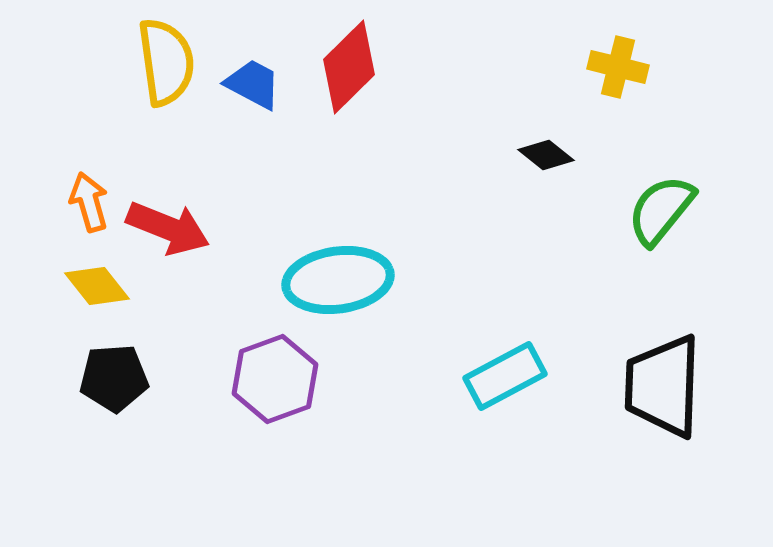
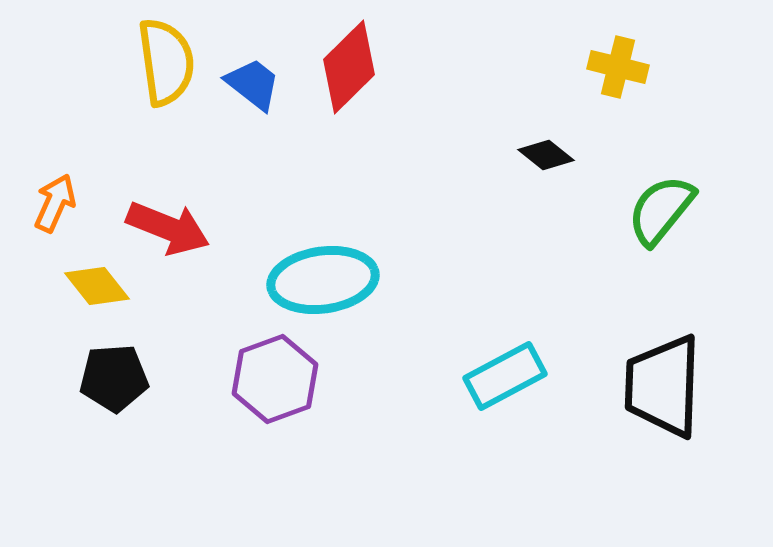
blue trapezoid: rotated 10 degrees clockwise
orange arrow: moved 34 px left, 1 px down; rotated 40 degrees clockwise
cyan ellipse: moved 15 px left
